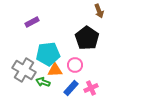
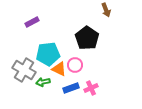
brown arrow: moved 7 px right, 1 px up
orange triangle: moved 4 px right, 1 px up; rotated 28 degrees clockwise
green arrow: rotated 32 degrees counterclockwise
blue rectangle: rotated 28 degrees clockwise
